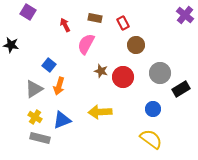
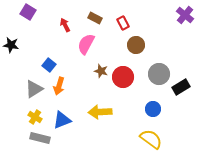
brown rectangle: rotated 16 degrees clockwise
gray circle: moved 1 px left, 1 px down
black rectangle: moved 2 px up
